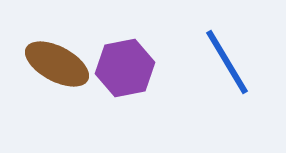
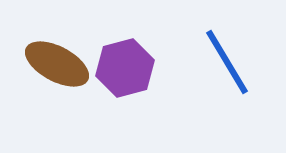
purple hexagon: rotated 4 degrees counterclockwise
